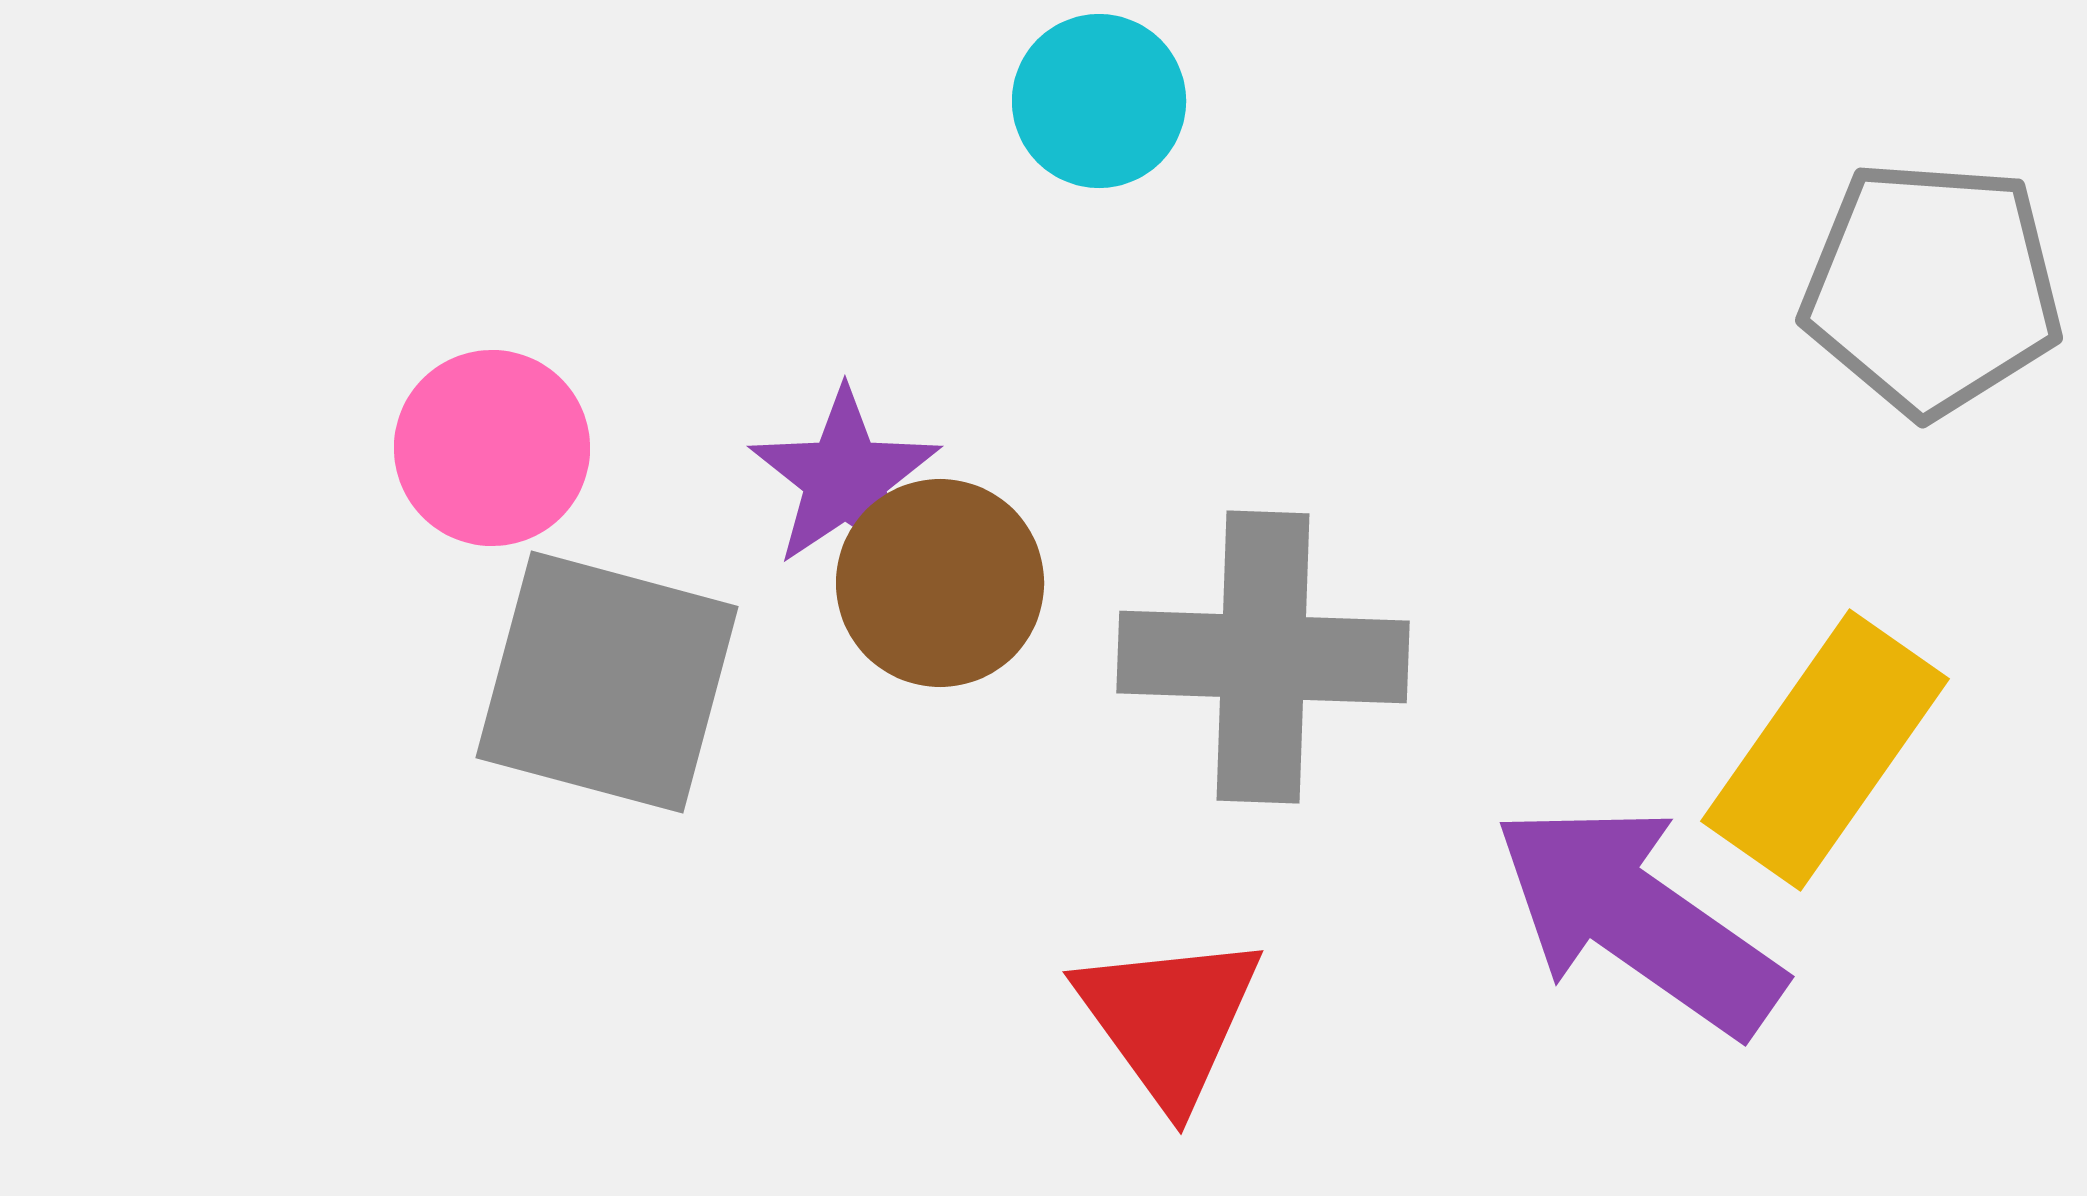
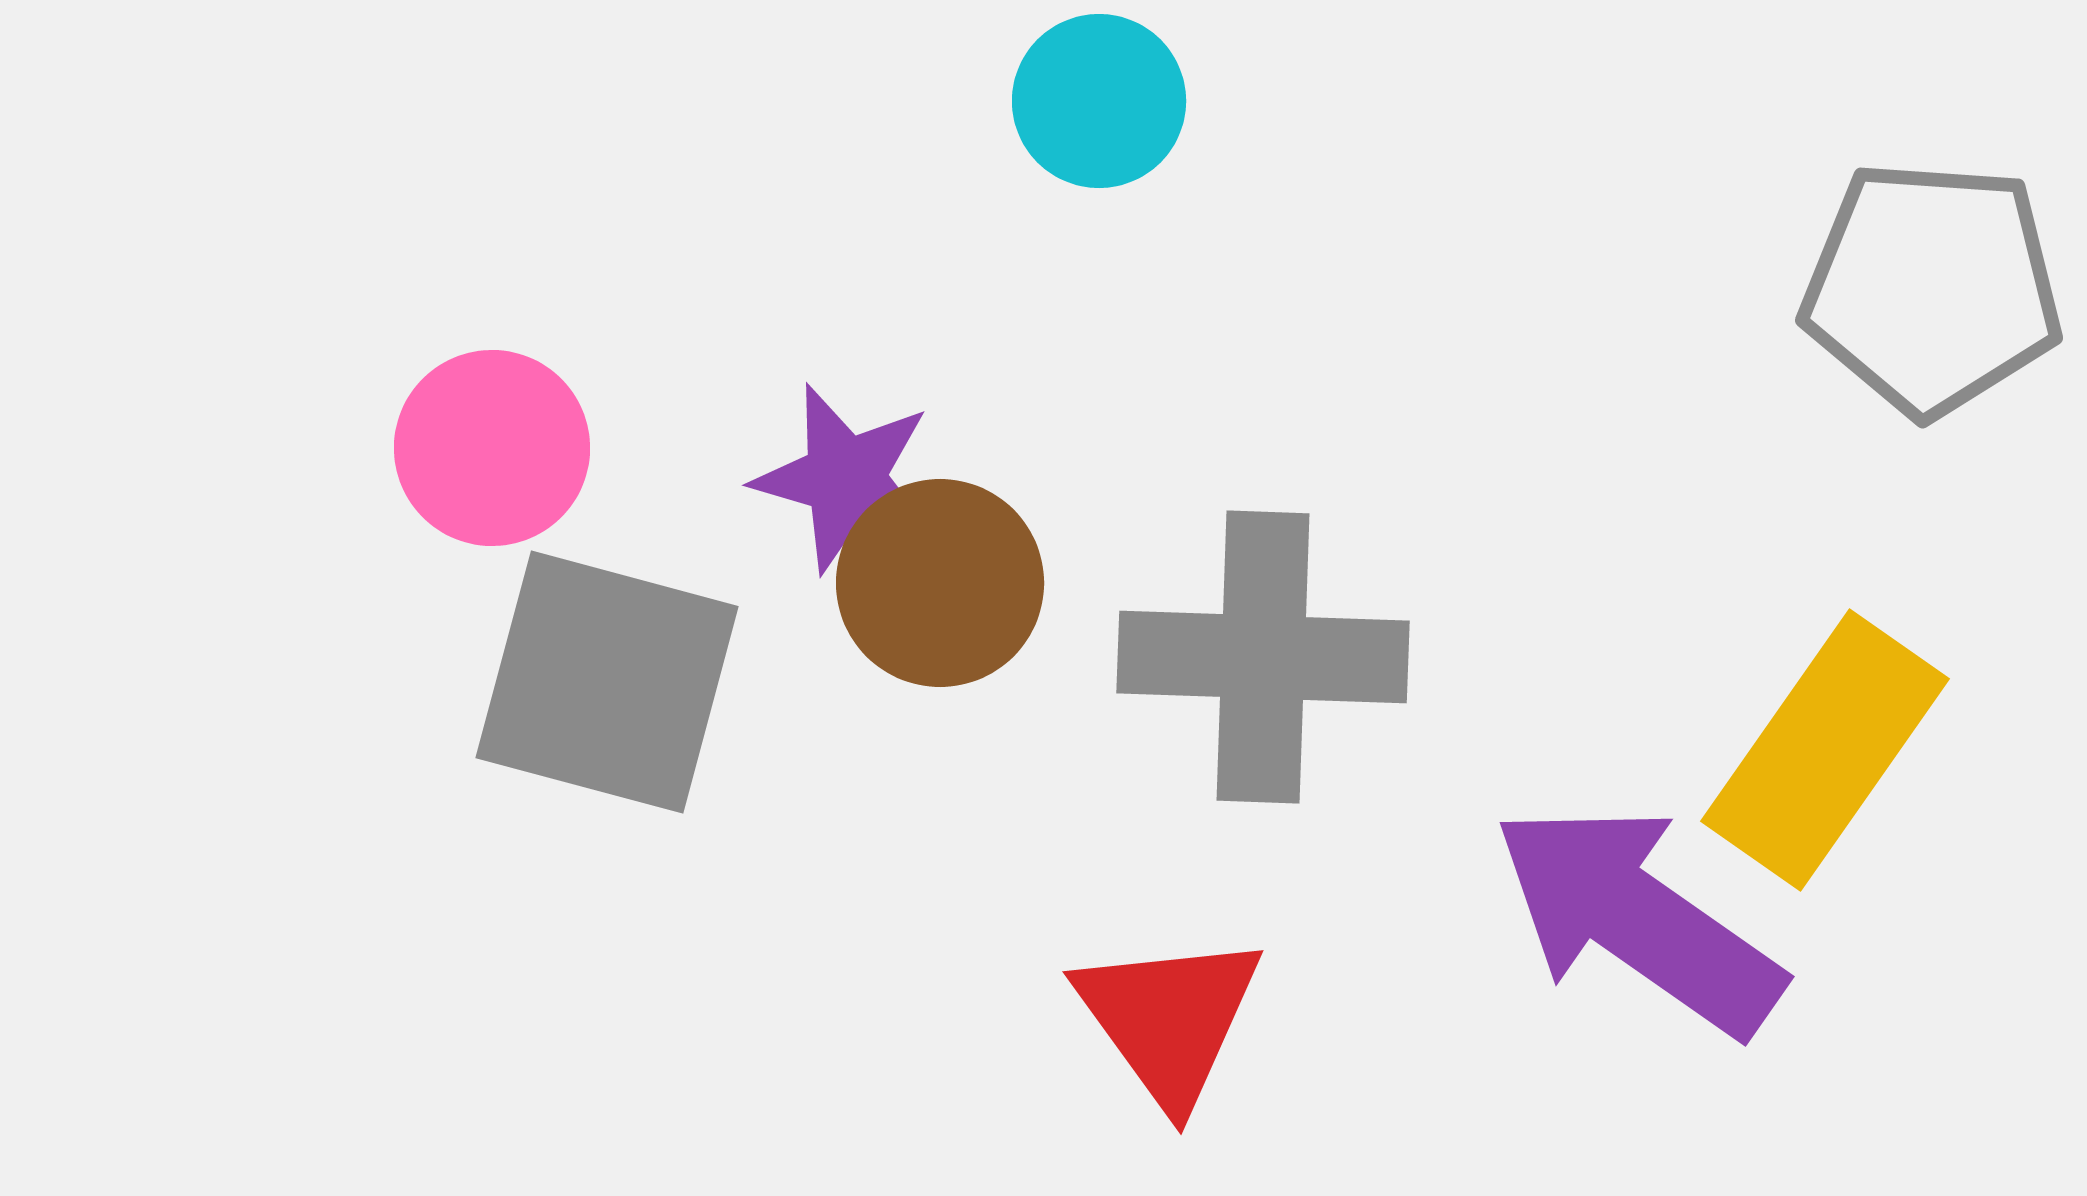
purple star: rotated 22 degrees counterclockwise
